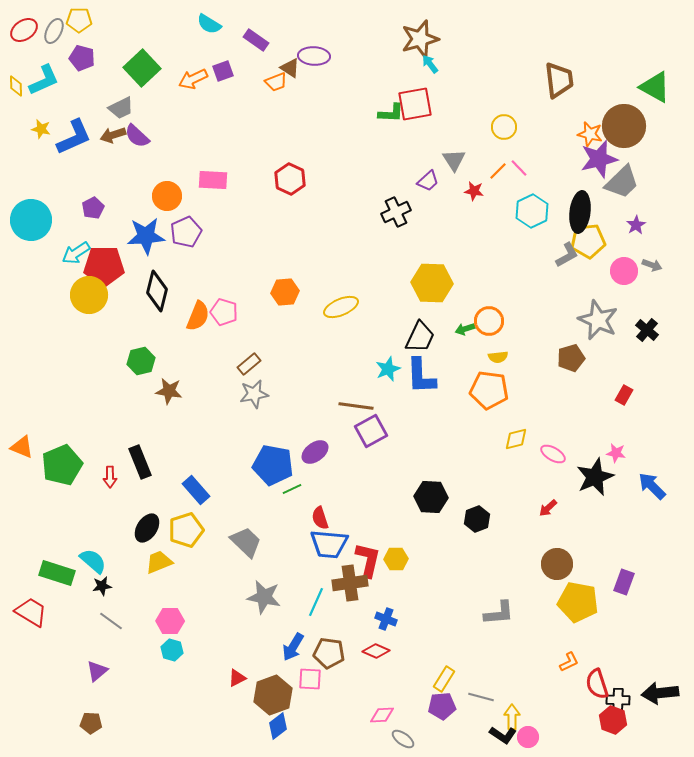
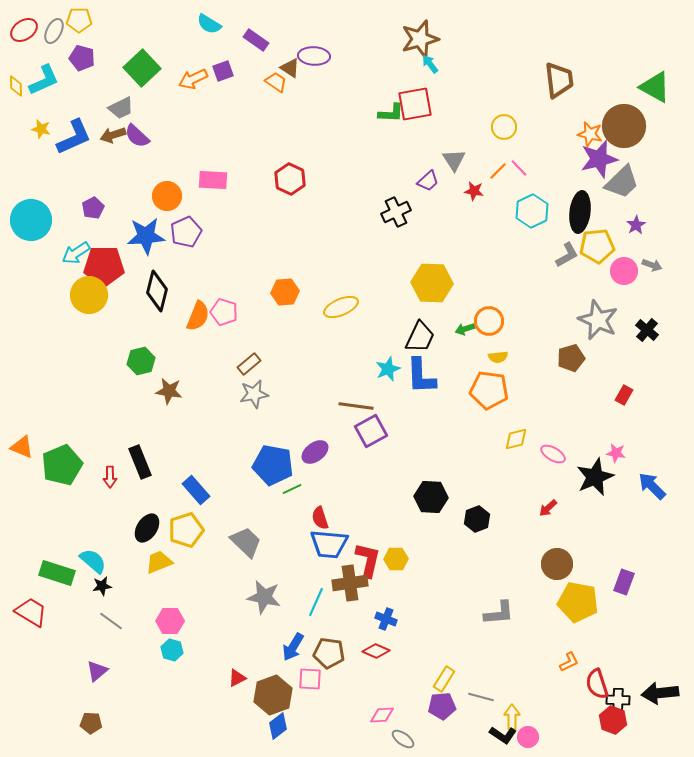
orange trapezoid at (276, 82): rotated 125 degrees counterclockwise
yellow pentagon at (588, 241): moved 9 px right, 5 px down
